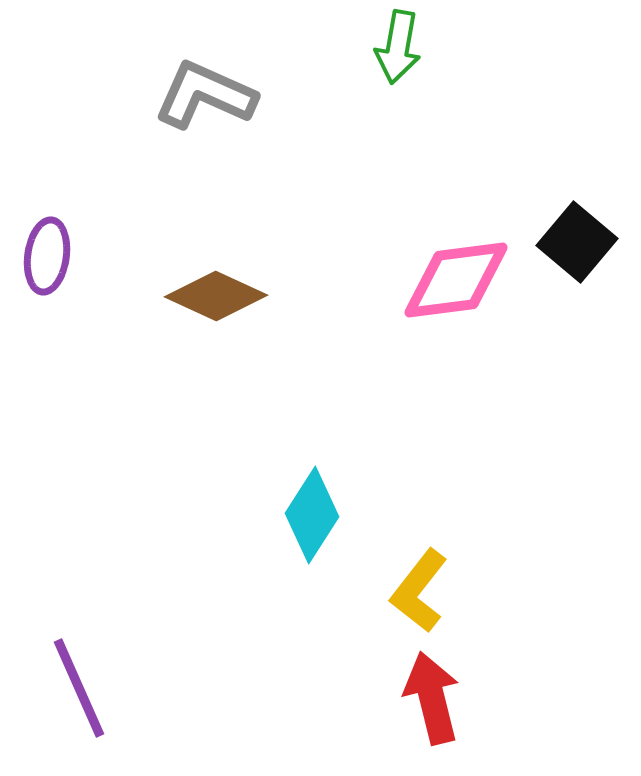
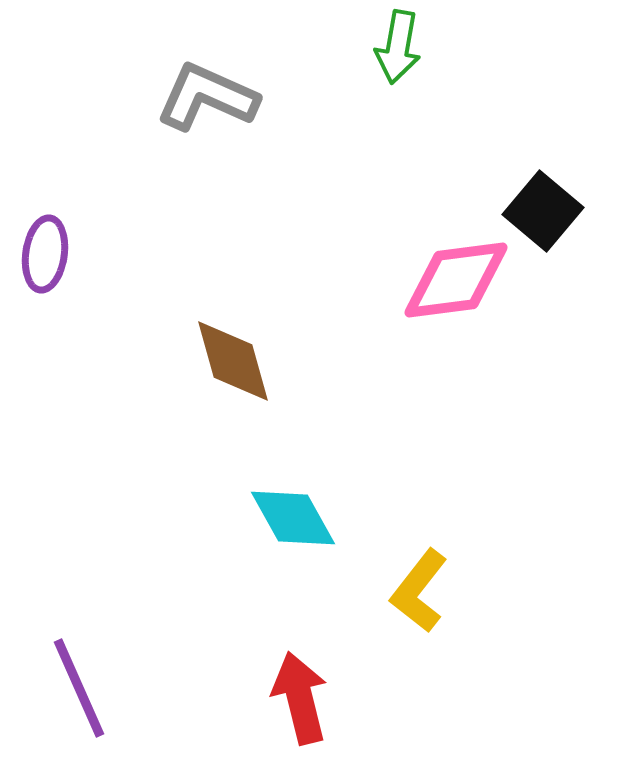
gray L-shape: moved 2 px right, 2 px down
black square: moved 34 px left, 31 px up
purple ellipse: moved 2 px left, 2 px up
brown diamond: moved 17 px right, 65 px down; rotated 50 degrees clockwise
cyan diamond: moved 19 px left, 3 px down; rotated 62 degrees counterclockwise
red arrow: moved 132 px left
